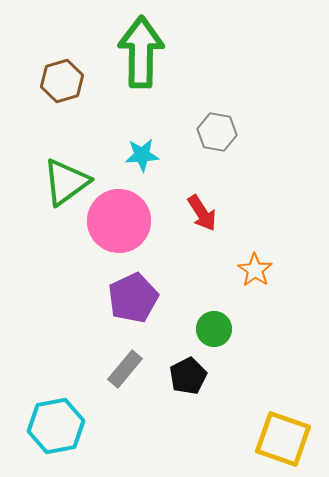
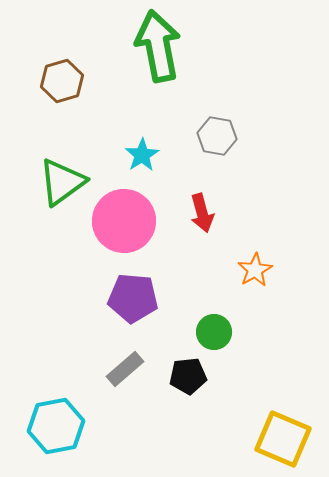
green arrow: moved 17 px right, 6 px up; rotated 12 degrees counterclockwise
gray hexagon: moved 4 px down
cyan star: rotated 28 degrees counterclockwise
green triangle: moved 4 px left
red arrow: rotated 18 degrees clockwise
pink circle: moved 5 px right
orange star: rotated 8 degrees clockwise
purple pentagon: rotated 30 degrees clockwise
green circle: moved 3 px down
gray rectangle: rotated 9 degrees clockwise
black pentagon: rotated 21 degrees clockwise
yellow square: rotated 4 degrees clockwise
